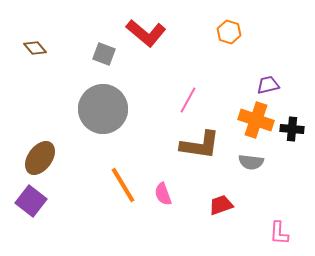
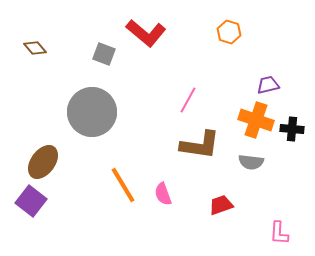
gray circle: moved 11 px left, 3 px down
brown ellipse: moved 3 px right, 4 px down
